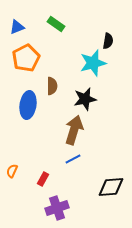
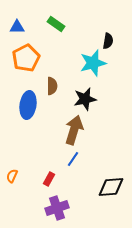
blue triangle: rotated 21 degrees clockwise
blue line: rotated 28 degrees counterclockwise
orange semicircle: moved 5 px down
red rectangle: moved 6 px right
